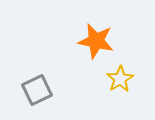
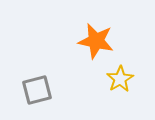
gray square: rotated 12 degrees clockwise
